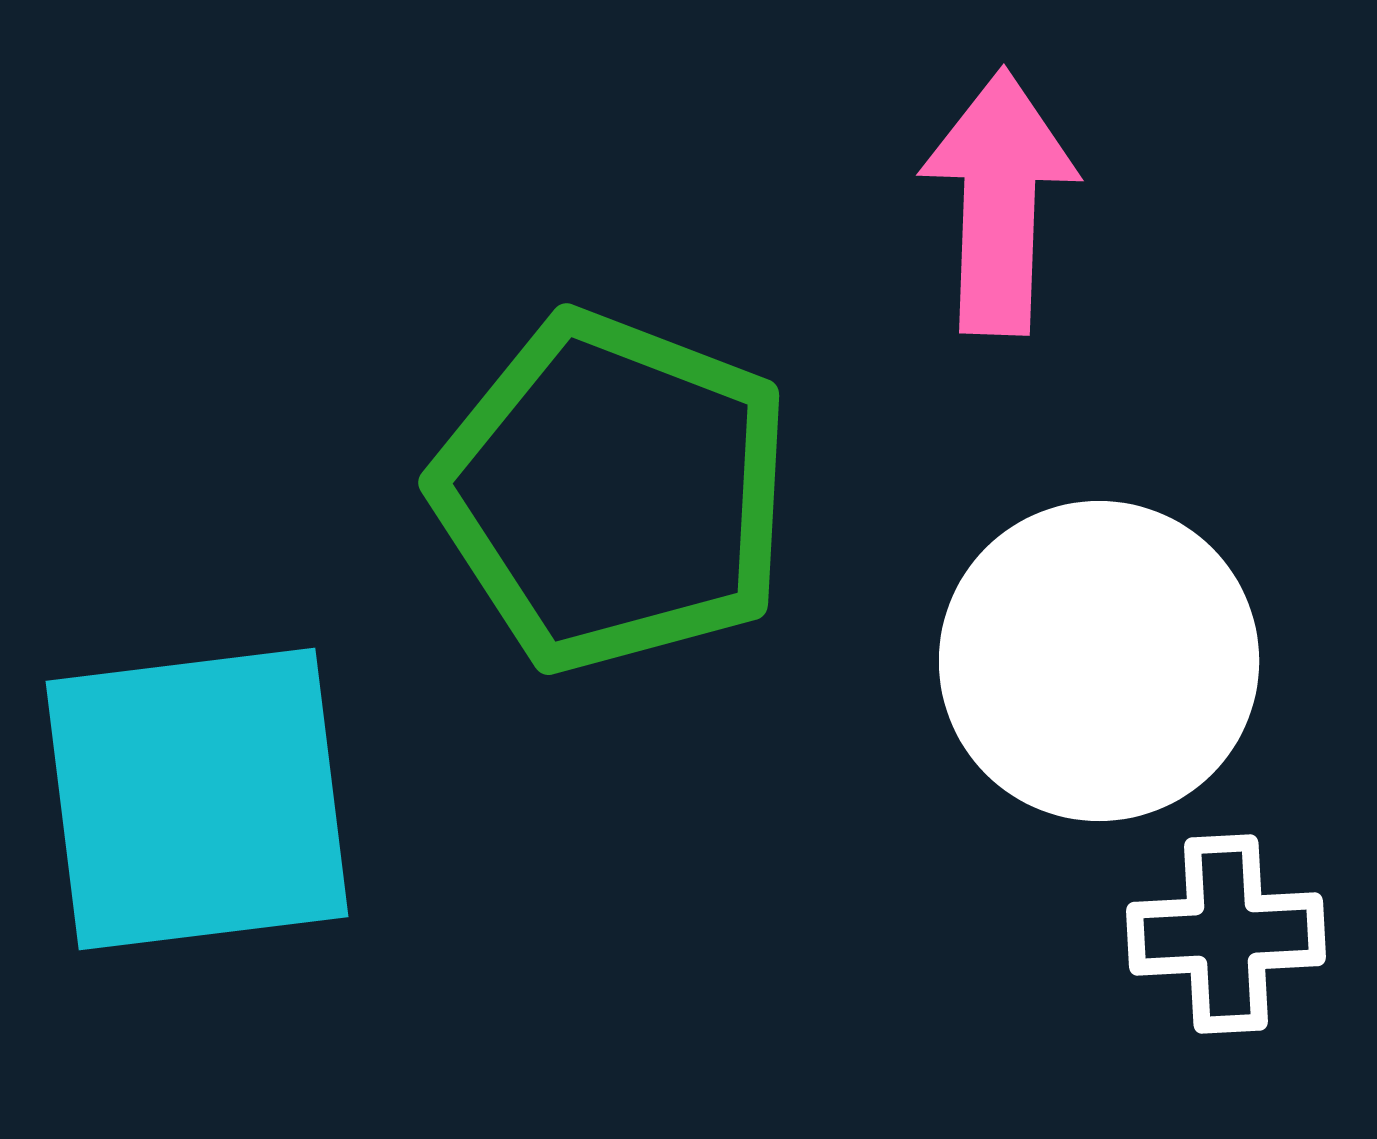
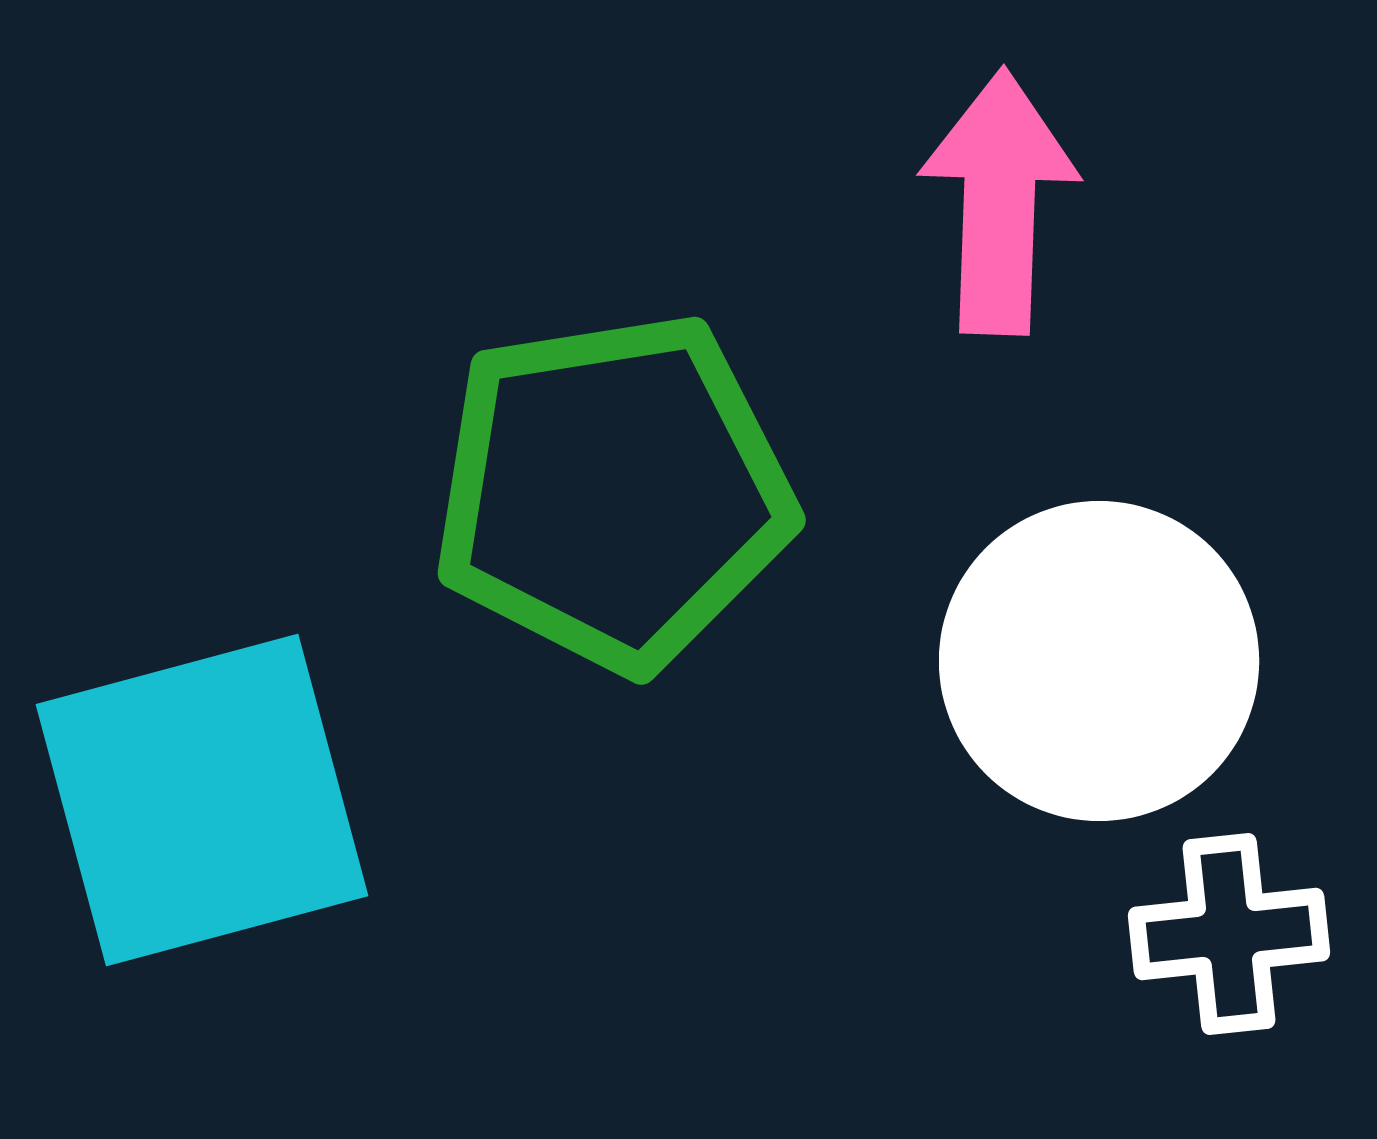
green pentagon: rotated 30 degrees counterclockwise
cyan square: moved 5 px right, 1 px down; rotated 8 degrees counterclockwise
white cross: moved 3 px right; rotated 3 degrees counterclockwise
